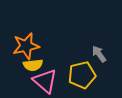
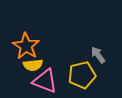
orange star: rotated 28 degrees counterclockwise
gray arrow: moved 1 px left, 1 px down
pink triangle: rotated 20 degrees counterclockwise
